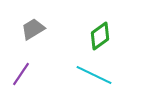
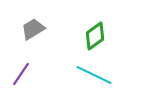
green diamond: moved 5 px left
